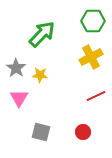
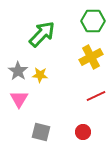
gray star: moved 2 px right, 3 px down
pink triangle: moved 1 px down
